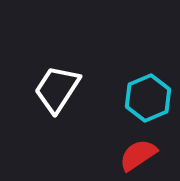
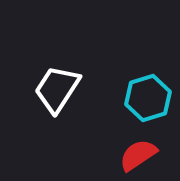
cyan hexagon: rotated 6 degrees clockwise
